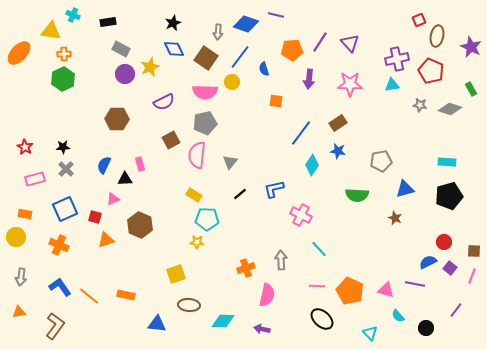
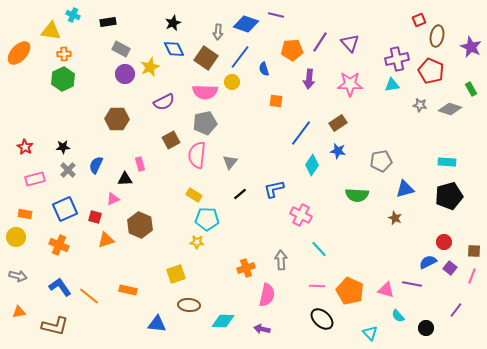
blue semicircle at (104, 165): moved 8 px left
gray cross at (66, 169): moved 2 px right, 1 px down
gray arrow at (21, 277): moved 3 px left, 1 px up; rotated 84 degrees counterclockwise
purple line at (415, 284): moved 3 px left
orange rectangle at (126, 295): moved 2 px right, 5 px up
brown L-shape at (55, 326): rotated 68 degrees clockwise
